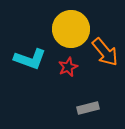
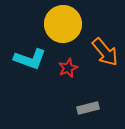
yellow circle: moved 8 px left, 5 px up
red star: moved 1 px down
